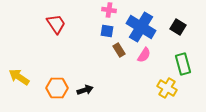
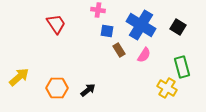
pink cross: moved 11 px left
blue cross: moved 2 px up
green rectangle: moved 1 px left, 3 px down
yellow arrow: rotated 105 degrees clockwise
black arrow: moved 3 px right; rotated 21 degrees counterclockwise
